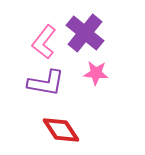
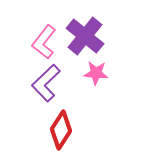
purple cross: moved 3 px down
purple L-shape: rotated 126 degrees clockwise
red diamond: rotated 66 degrees clockwise
